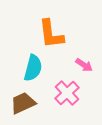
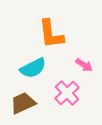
cyan semicircle: rotated 48 degrees clockwise
